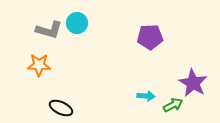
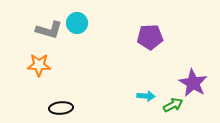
black ellipse: rotated 30 degrees counterclockwise
